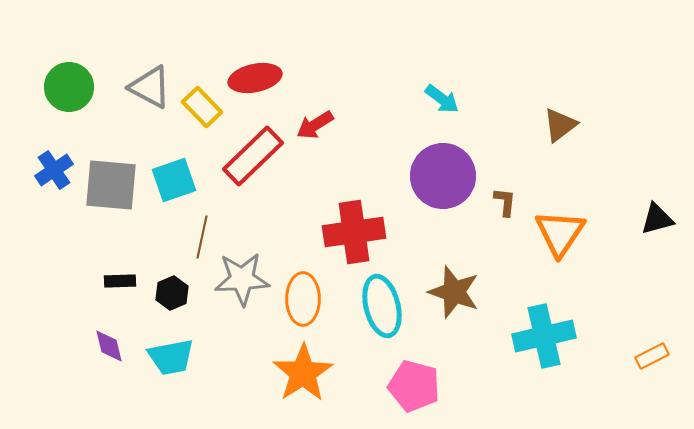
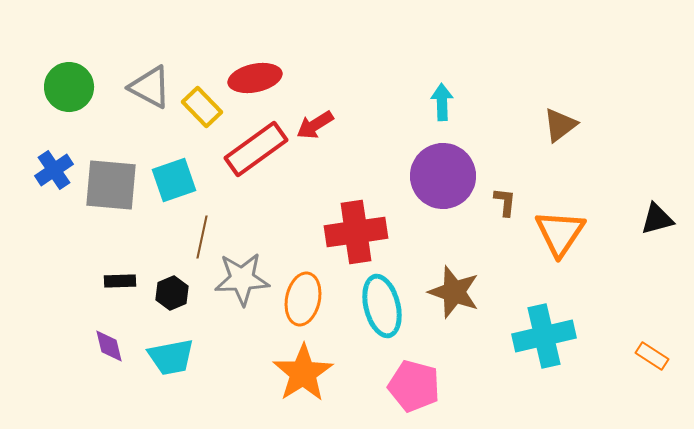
cyan arrow: moved 3 px down; rotated 129 degrees counterclockwise
red rectangle: moved 3 px right, 7 px up; rotated 8 degrees clockwise
red cross: moved 2 px right
orange ellipse: rotated 12 degrees clockwise
orange rectangle: rotated 60 degrees clockwise
